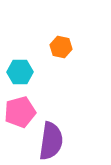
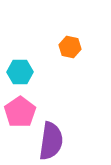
orange hexagon: moved 9 px right
pink pentagon: rotated 20 degrees counterclockwise
